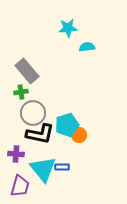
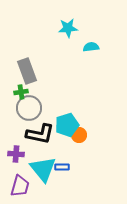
cyan semicircle: moved 4 px right
gray rectangle: rotated 20 degrees clockwise
gray circle: moved 4 px left, 5 px up
